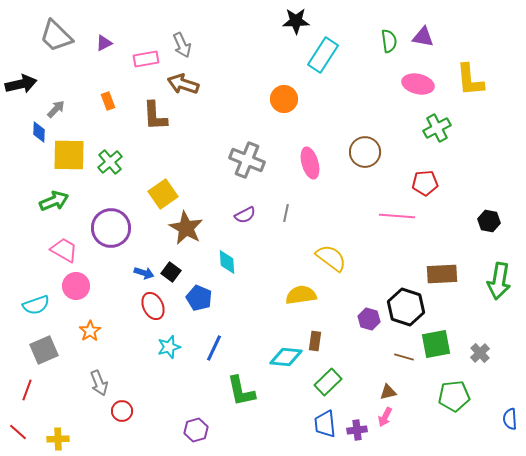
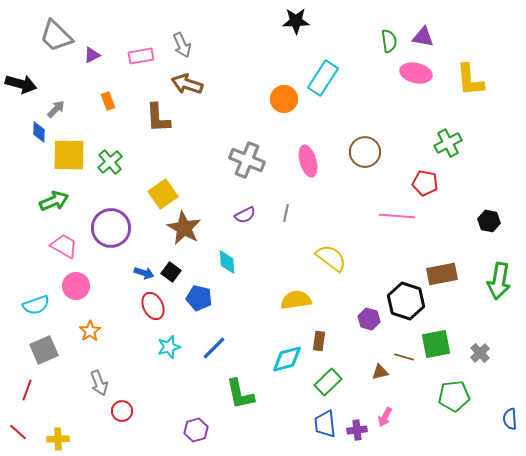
purple triangle at (104, 43): moved 12 px left, 12 px down
cyan rectangle at (323, 55): moved 23 px down
pink rectangle at (146, 59): moved 5 px left, 3 px up
black arrow at (21, 84): rotated 28 degrees clockwise
brown arrow at (183, 84): moved 4 px right
pink ellipse at (418, 84): moved 2 px left, 11 px up
brown L-shape at (155, 116): moved 3 px right, 2 px down
green cross at (437, 128): moved 11 px right, 15 px down
pink ellipse at (310, 163): moved 2 px left, 2 px up
red pentagon at (425, 183): rotated 15 degrees clockwise
brown star at (186, 228): moved 2 px left
pink trapezoid at (64, 250): moved 4 px up
brown rectangle at (442, 274): rotated 8 degrees counterclockwise
yellow semicircle at (301, 295): moved 5 px left, 5 px down
blue pentagon at (199, 298): rotated 10 degrees counterclockwise
black hexagon at (406, 307): moved 6 px up
brown rectangle at (315, 341): moved 4 px right
blue line at (214, 348): rotated 20 degrees clockwise
cyan diamond at (286, 357): moved 1 px right, 2 px down; rotated 20 degrees counterclockwise
green L-shape at (241, 391): moved 1 px left, 3 px down
brown triangle at (388, 392): moved 8 px left, 20 px up
